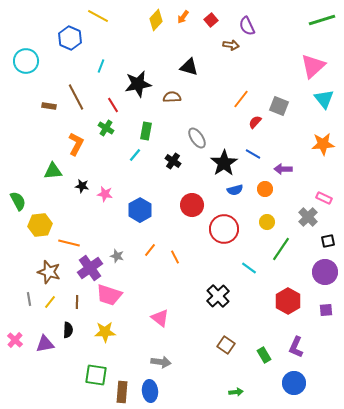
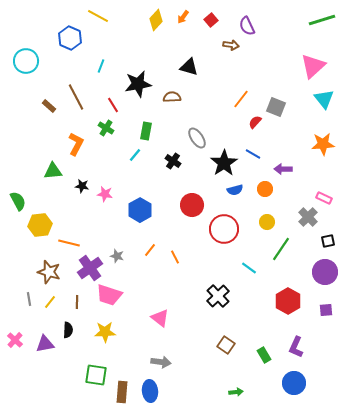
brown rectangle at (49, 106): rotated 32 degrees clockwise
gray square at (279, 106): moved 3 px left, 1 px down
